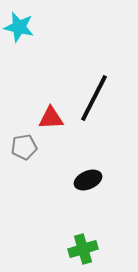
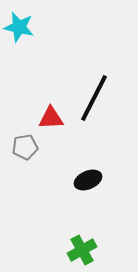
gray pentagon: moved 1 px right
green cross: moved 1 px left, 1 px down; rotated 12 degrees counterclockwise
